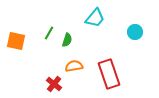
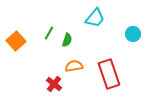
cyan circle: moved 2 px left, 2 px down
orange square: rotated 36 degrees clockwise
